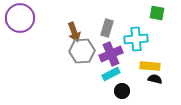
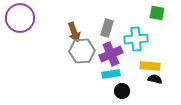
cyan rectangle: rotated 18 degrees clockwise
